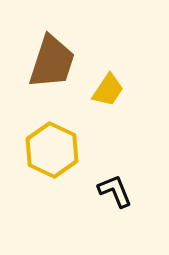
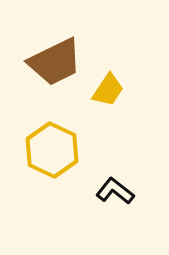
brown trapezoid: moved 3 px right; rotated 46 degrees clockwise
black L-shape: rotated 30 degrees counterclockwise
